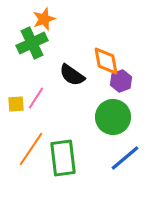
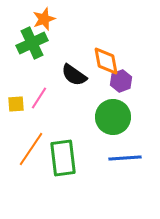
black semicircle: moved 2 px right
pink line: moved 3 px right
blue line: rotated 36 degrees clockwise
